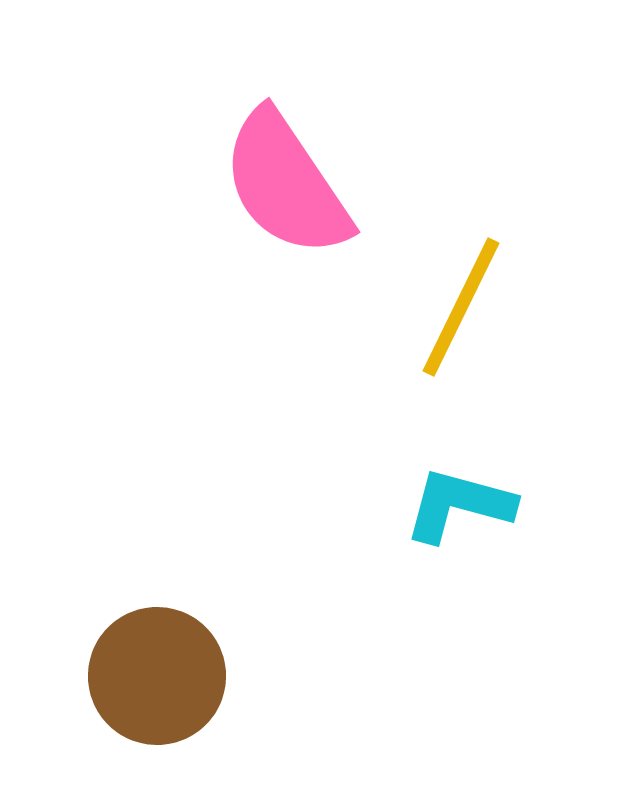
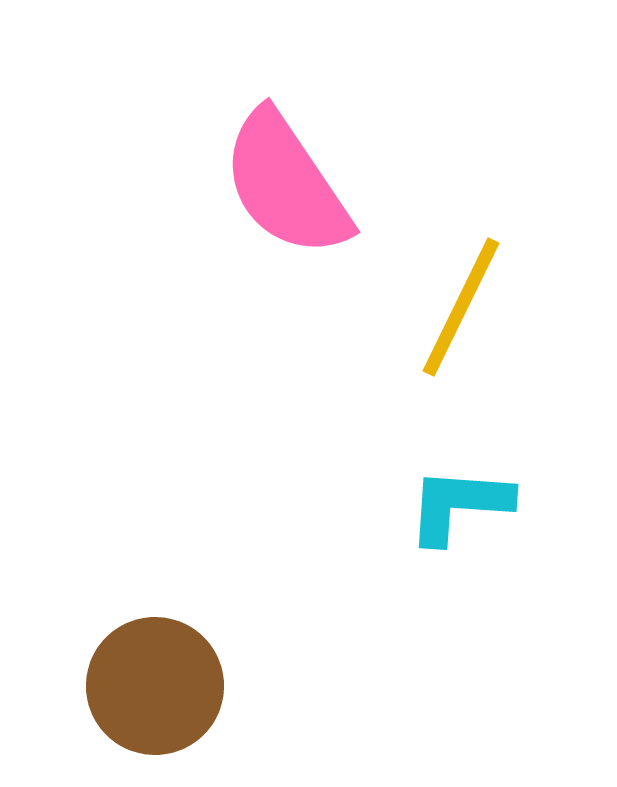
cyan L-shape: rotated 11 degrees counterclockwise
brown circle: moved 2 px left, 10 px down
